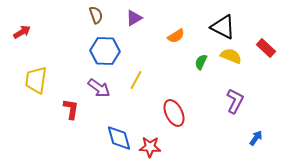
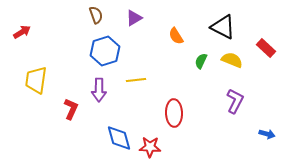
orange semicircle: rotated 90 degrees clockwise
blue hexagon: rotated 20 degrees counterclockwise
yellow semicircle: moved 1 px right, 4 px down
green semicircle: moved 1 px up
yellow line: rotated 54 degrees clockwise
purple arrow: moved 2 px down; rotated 55 degrees clockwise
red L-shape: rotated 15 degrees clockwise
red ellipse: rotated 24 degrees clockwise
blue arrow: moved 11 px right, 4 px up; rotated 70 degrees clockwise
